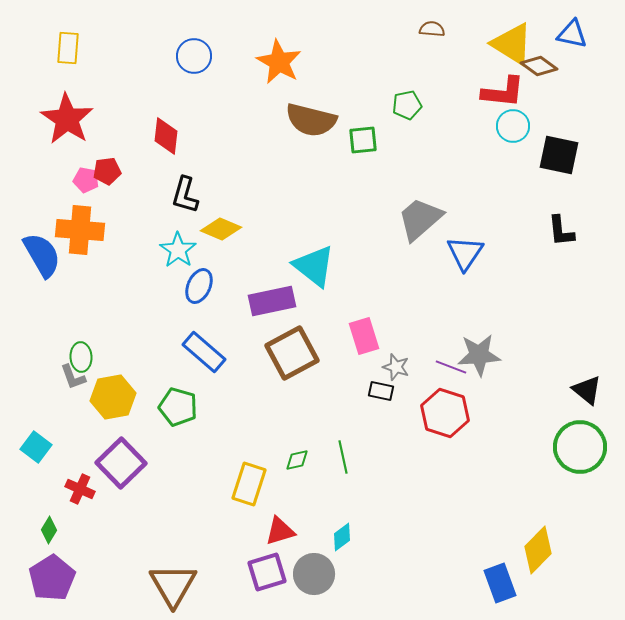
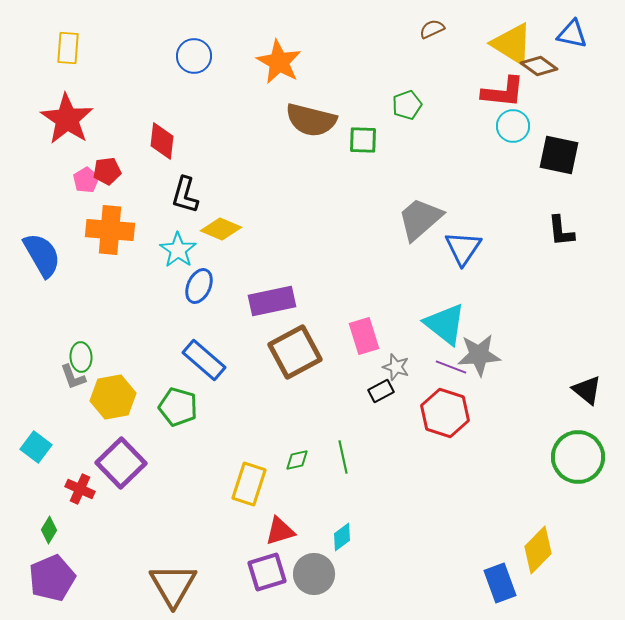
brown semicircle at (432, 29): rotated 30 degrees counterclockwise
green pentagon at (407, 105): rotated 8 degrees counterclockwise
red diamond at (166, 136): moved 4 px left, 5 px down
green square at (363, 140): rotated 8 degrees clockwise
pink pentagon at (86, 180): rotated 30 degrees clockwise
orange cross at (80, 230): moved 30 px right
blue triangle at (465, 253): moved 2 px left, 5 px up
cyan triangle at (314, 266): moved 131 px right, 58 px down
blue rectangle at (204, 352): moved 8 px down
brown square at (292, 353): moved 3 px right, 1 px up
black rectangle at (381, 391): rotated 40 degrees counterclockwise
green circle at (580, 447): moved 2 px left, 10 px down
purple pentagon at (52, 578): rotated 9 degrees clockwise
